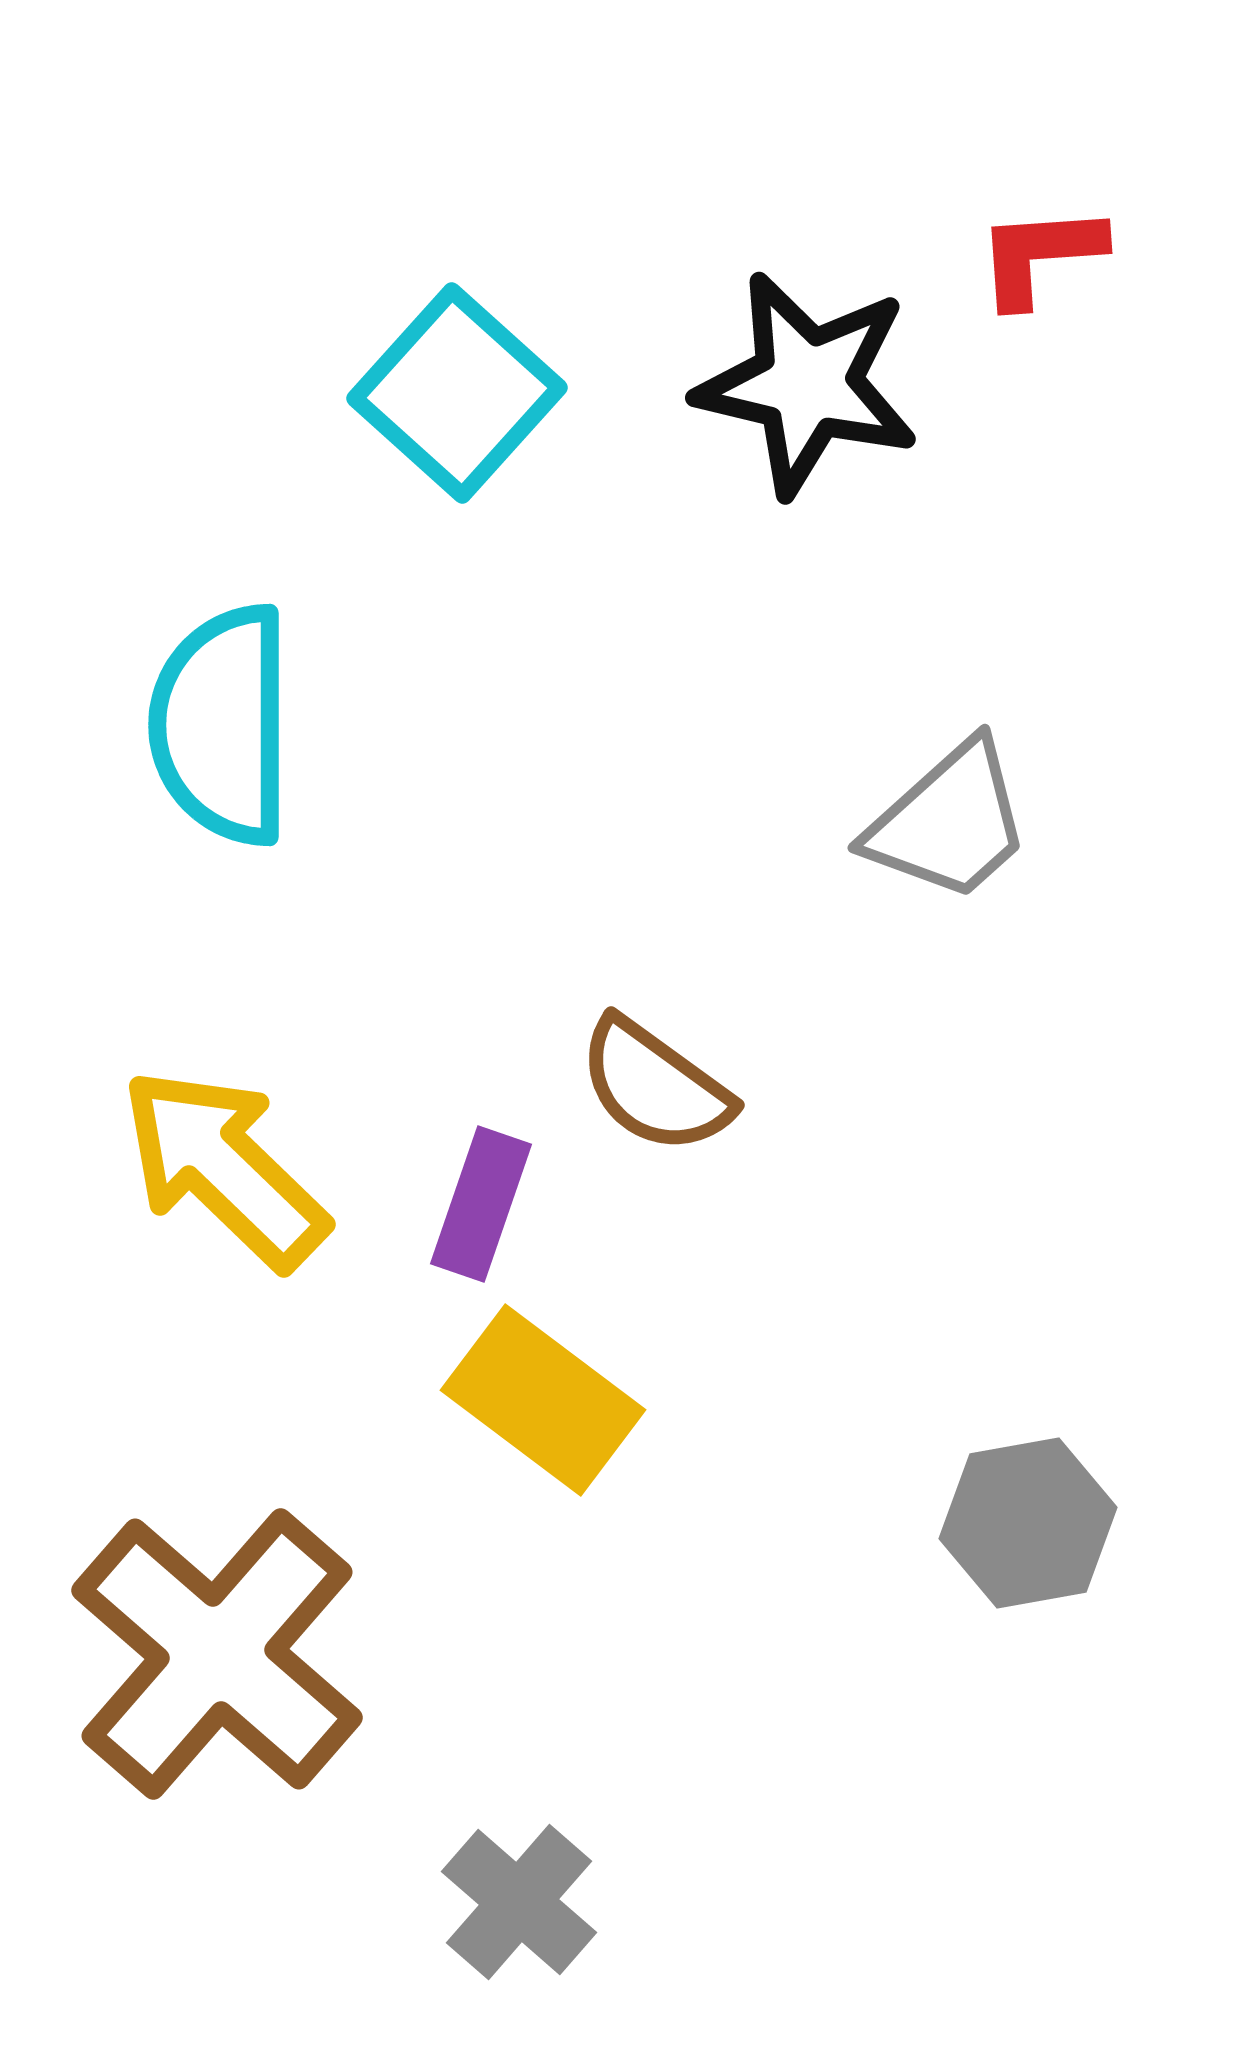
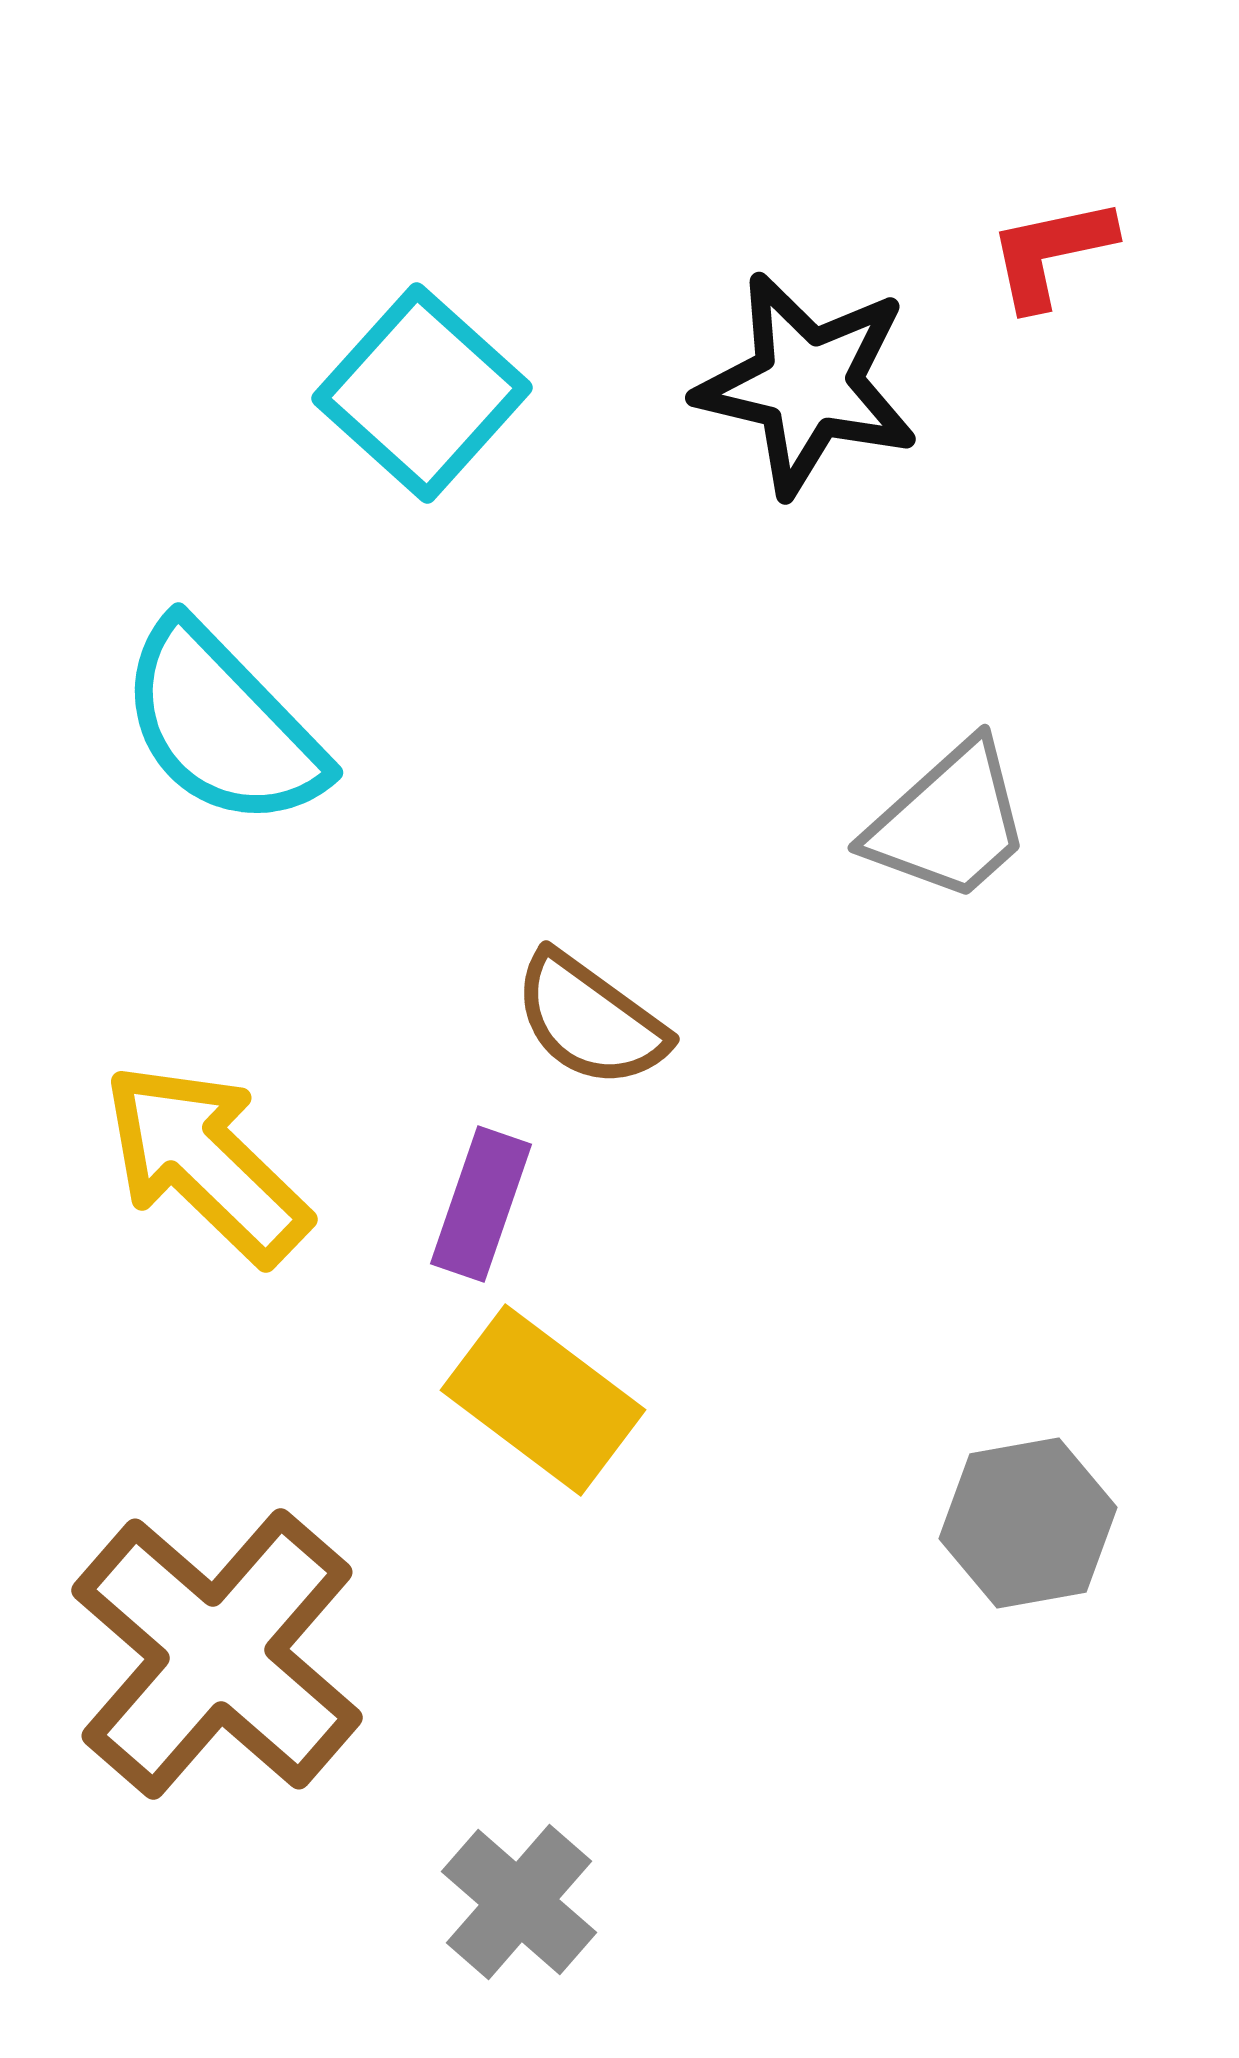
red L-shape: moved 11 px right, 2 px up; rotated 8 degrees counterclockwise
cyan square: moved 35 px left
cyan semicircle: rotated 44 degrees counterclockwise
brown semicircle: moved 65 px left, 66 px up
yellow arrow: moved 18 px left, 5 px up
